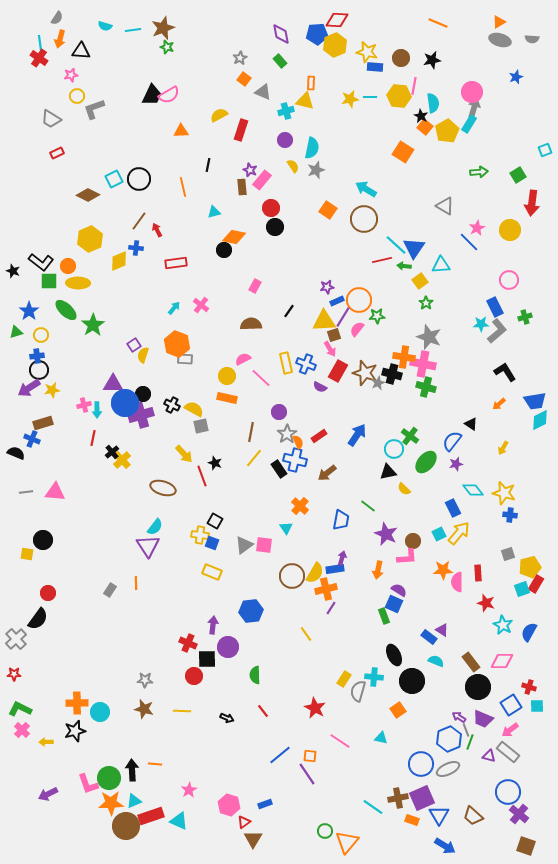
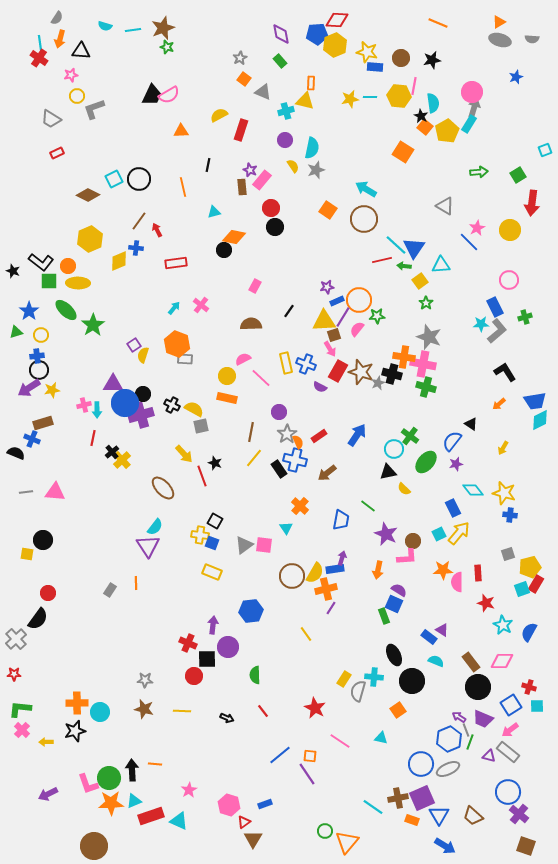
brown star at (365, 373): moved 4 px left, 1 px up
brown ellipse at (163, 488): rotated 30 degrees clockwise
green L-shape at (20, 709): rotated 20 degrees counterclockwise
brown circle at (126, 826): moved 32 px left, 20 px down
